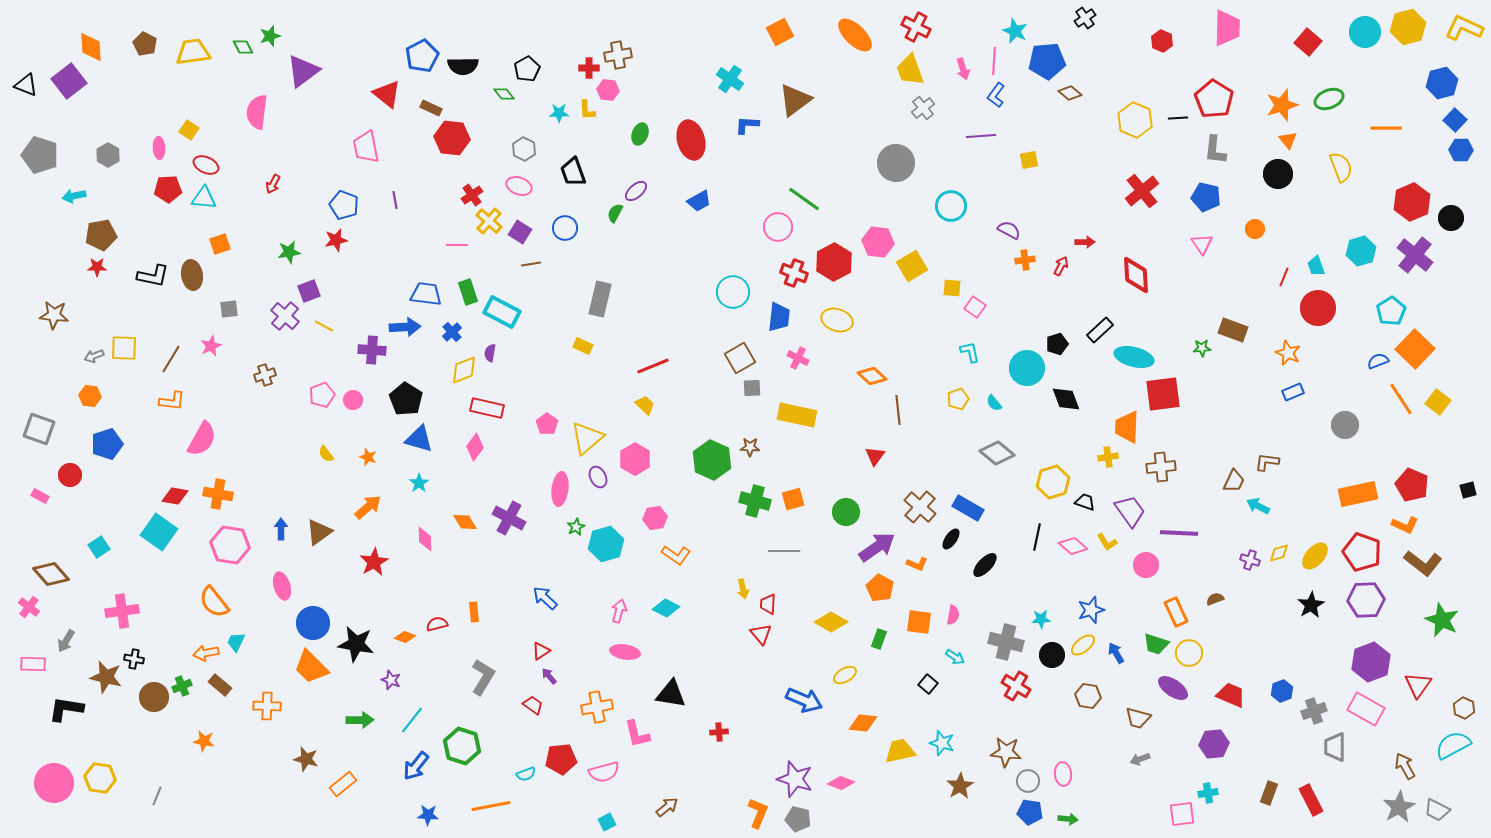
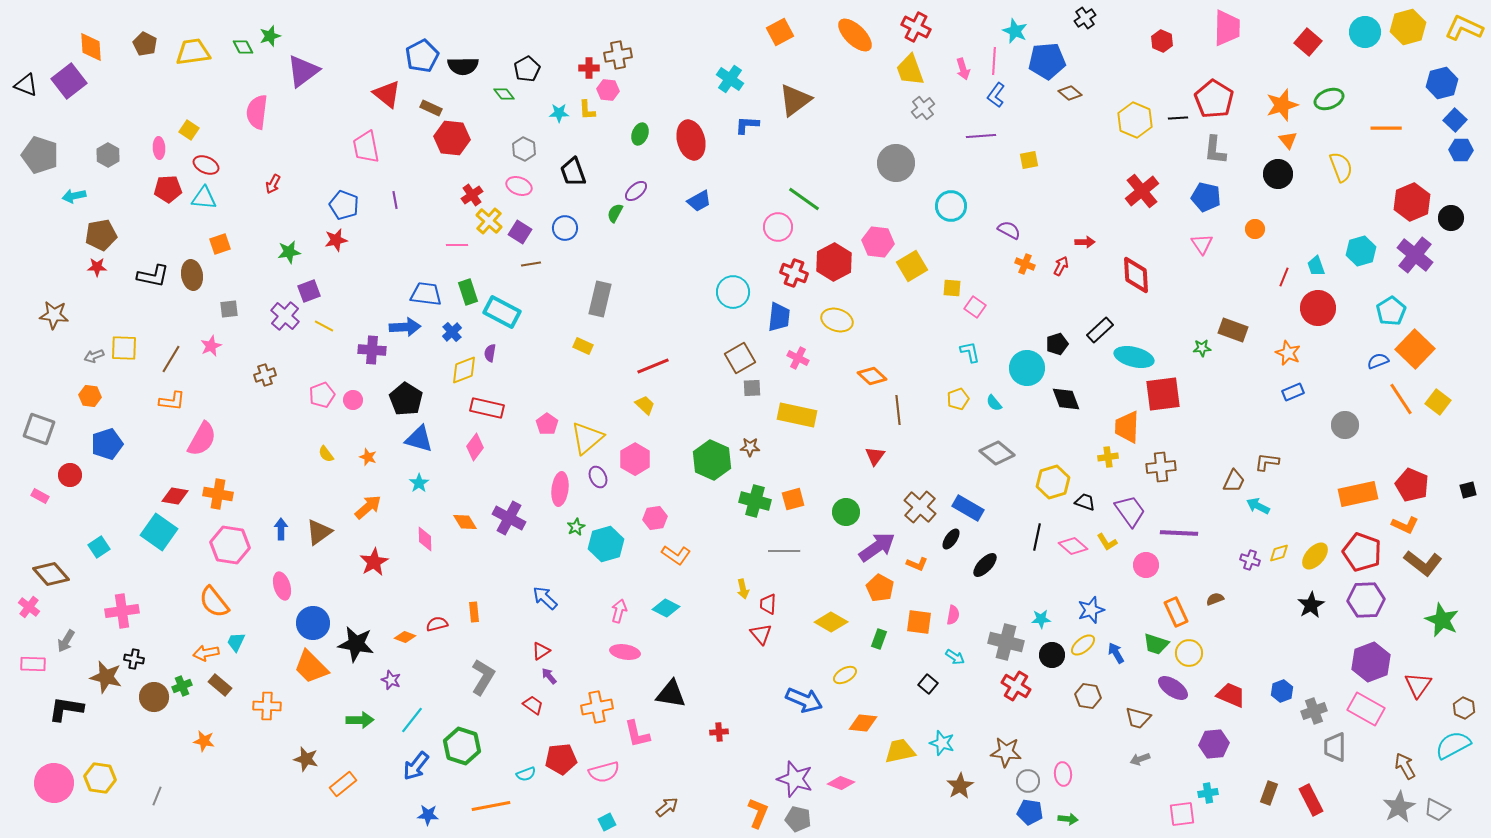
orange cross at (1025, 260): moved 4 px down; rotated 30 degrees clockwise
